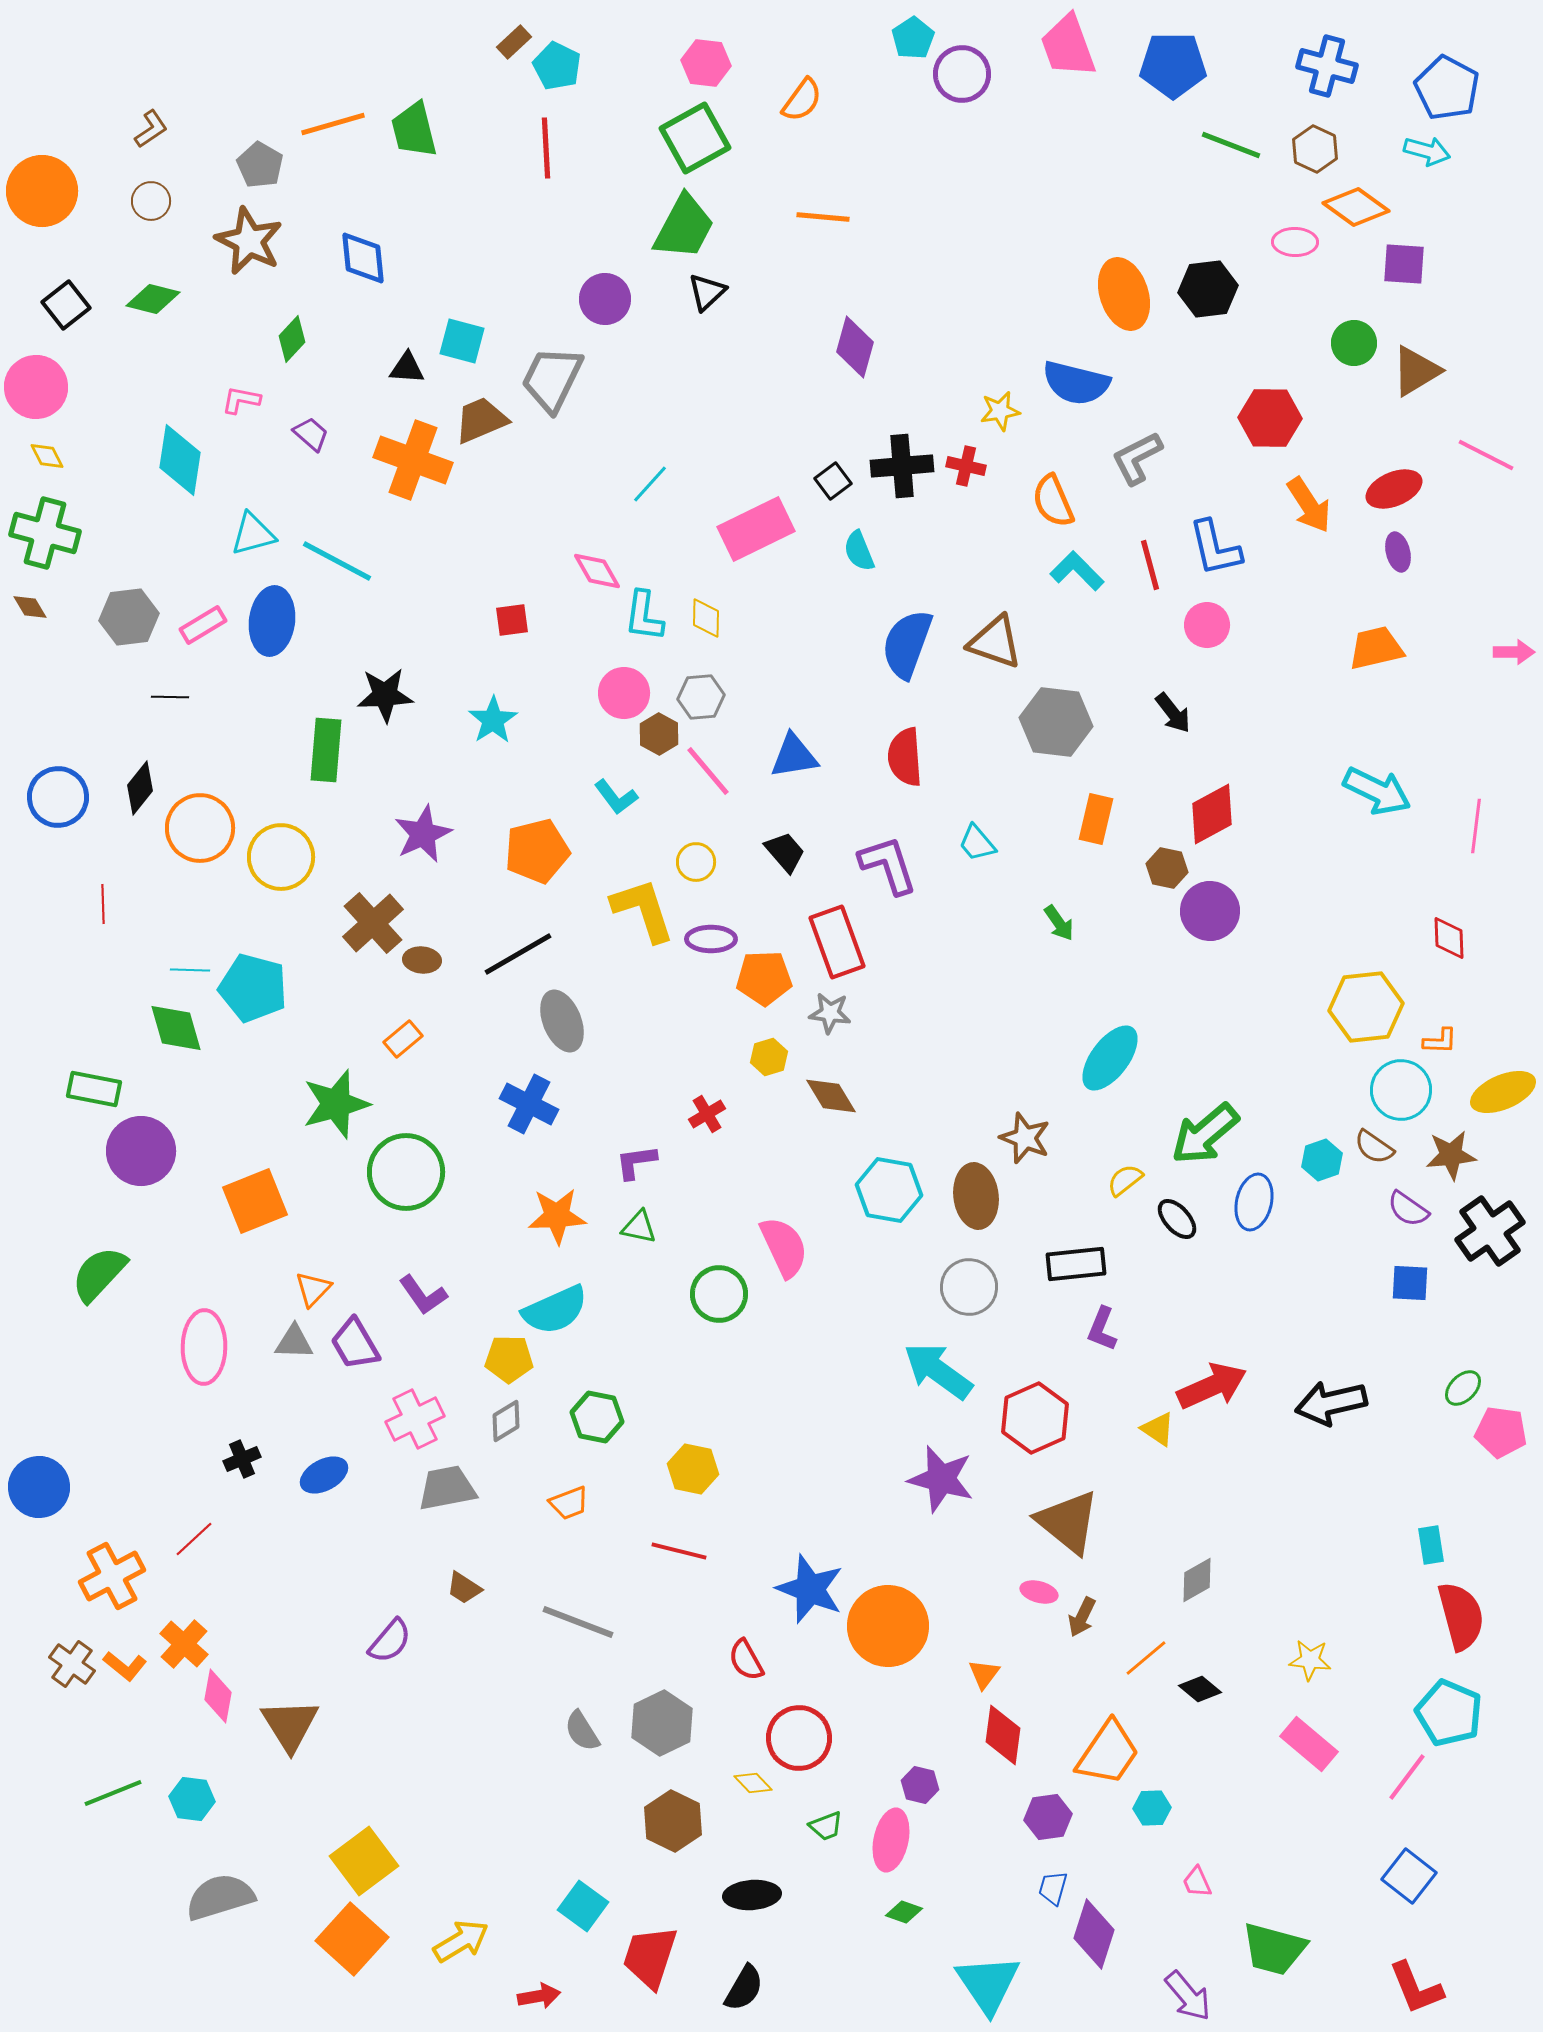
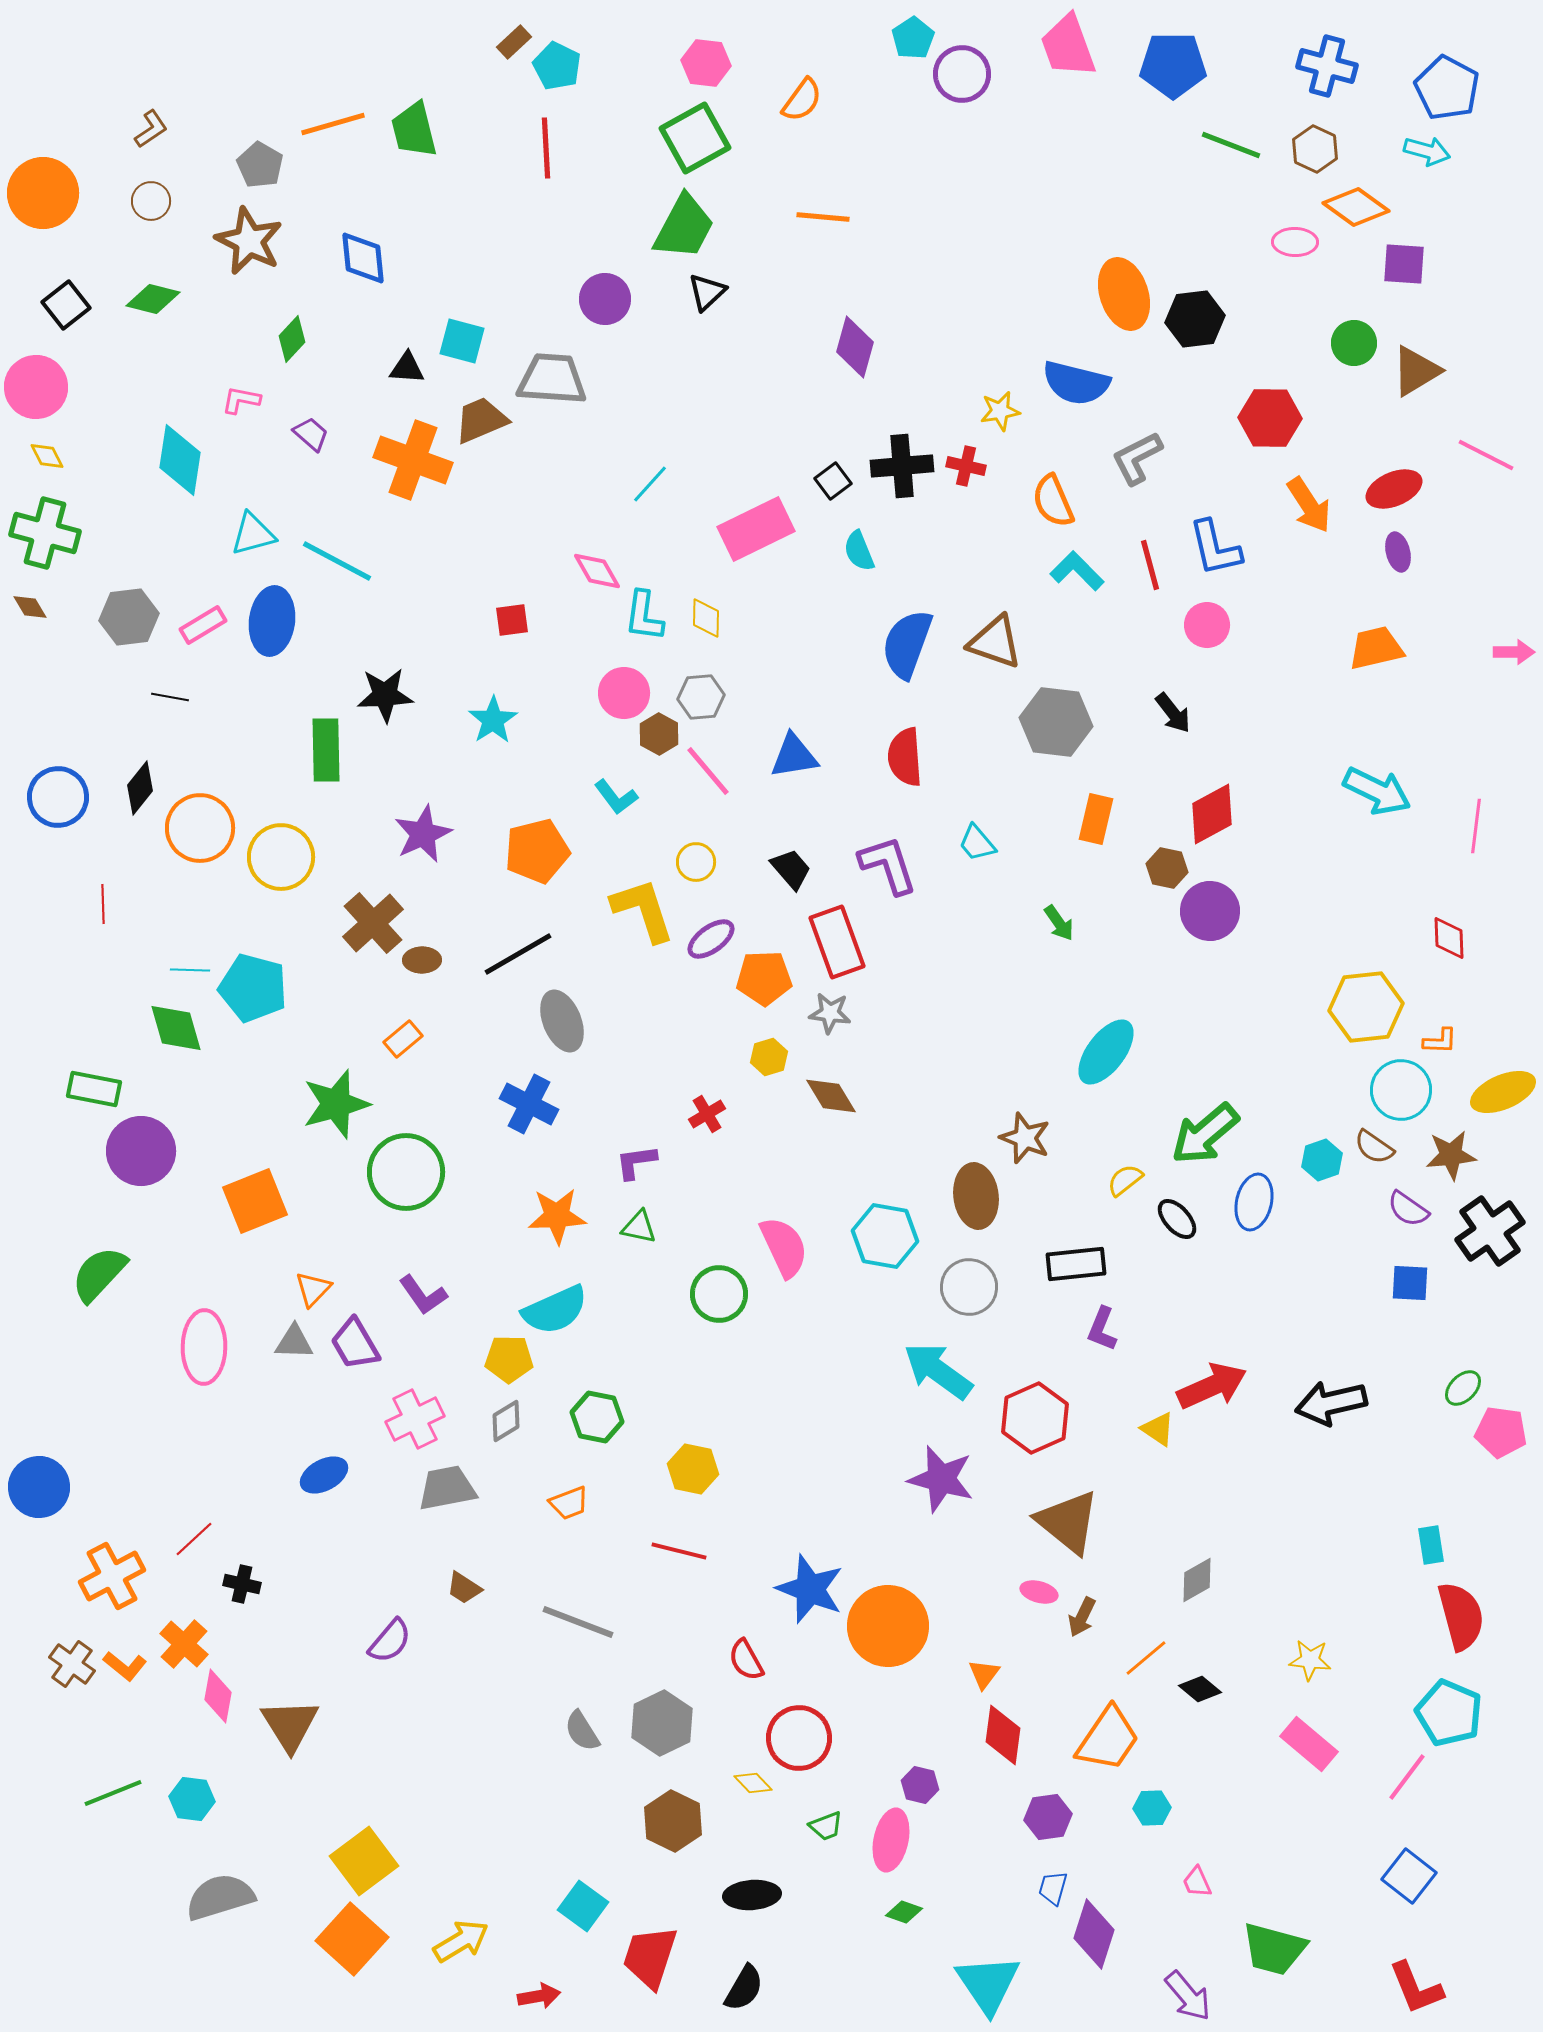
orange circle at (42, 191): moved 1 px right, 2 px down
black hexagon at (1208, 289): moved 13 px left, 30 px down
gray trapezoid at (552, 379): rotated 68 degrees clockwise
black line at (170, 697): rotated 9 degrees clockwise
green rectangle at (326, 750): rotated 6 degrees counterclockwise
black trapezoid at (785, 852): moved 6 px right, 17 px down
purple ellipse at (711, 939): rotated 36 degrees counterclockwise
brown ellipse at (422, 960): rotated 6 degrees counterclockwise
cyan ellipse at (1110, 1058): moved 4 px left, 6 px up
cyan hexagon at (889, 1190): moved 4 px left, 46 px down
black cross at (242, 1459): moved 125 px down; rotated 36 degrees clockwise
orange trapezoid at (1108, 1753): moved 14 px up
